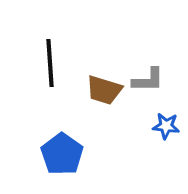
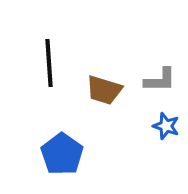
black line: moved 1 px left
gray L-shape: moved 12 px right
blue star: rotated 12 degrees clockwise
